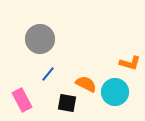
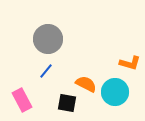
gray circle: moved 8 px right
blue line: moved 2 px left, 3 px up
